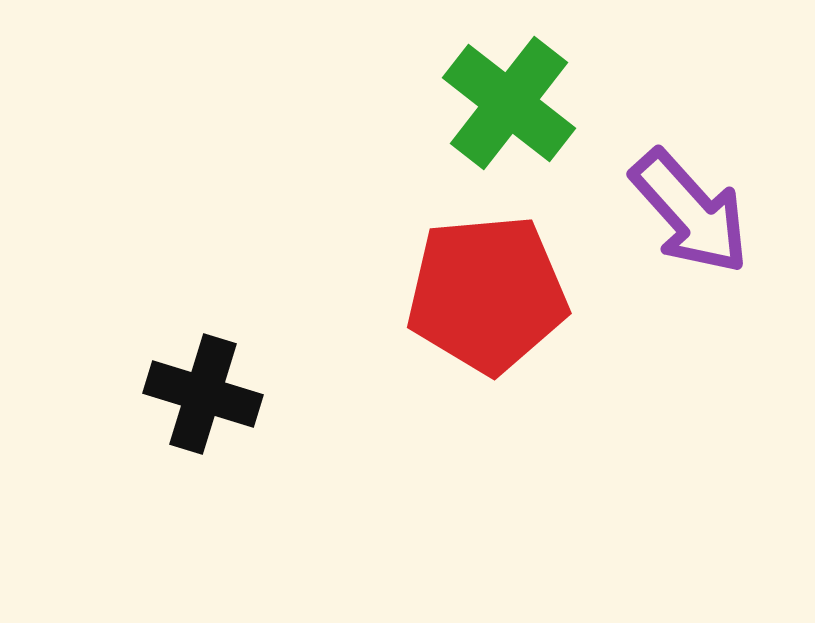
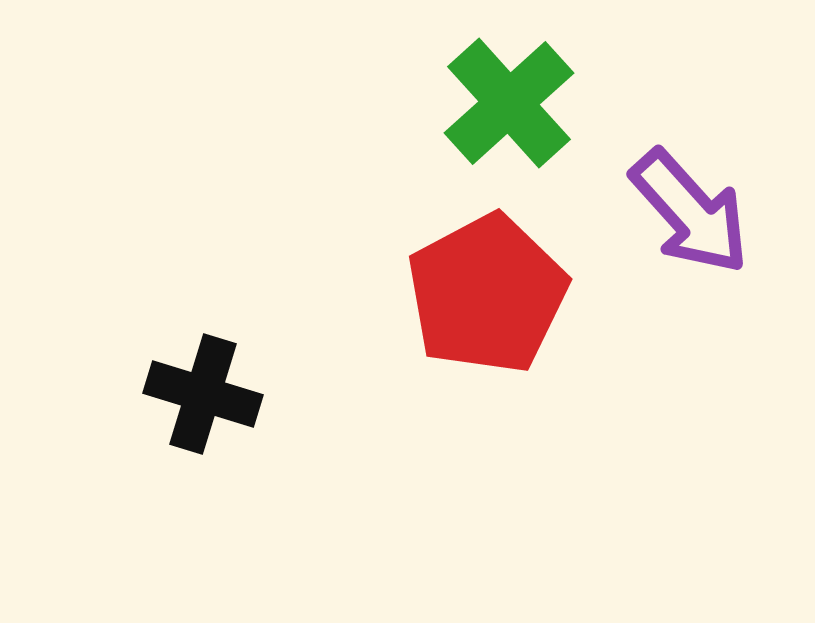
green cross: rotated 10 degrees clockwise
red pentagon: rotated 23 degrees counterclockwise
